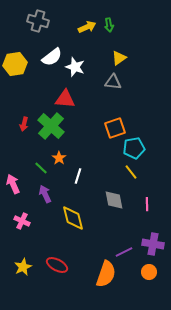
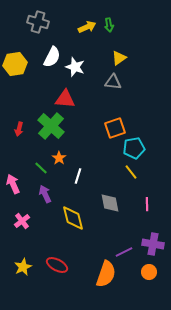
gray cross: moved 1 px down
white semicircle: rotated 25 degrees counterclockwise
red arrow: moved 5 px left, 5 px down
gray diamond: moved 4 px left, 3 px down
pink cross: rotated 28 degrees clockwise
